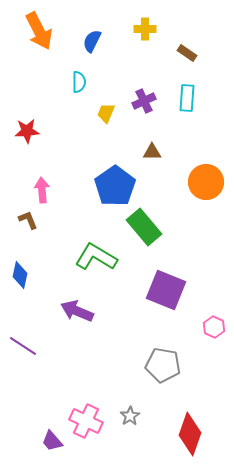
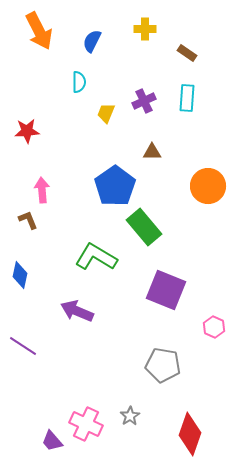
orange circle: moved 2 px right, 4 px down
pink cross: moved 3 px down
